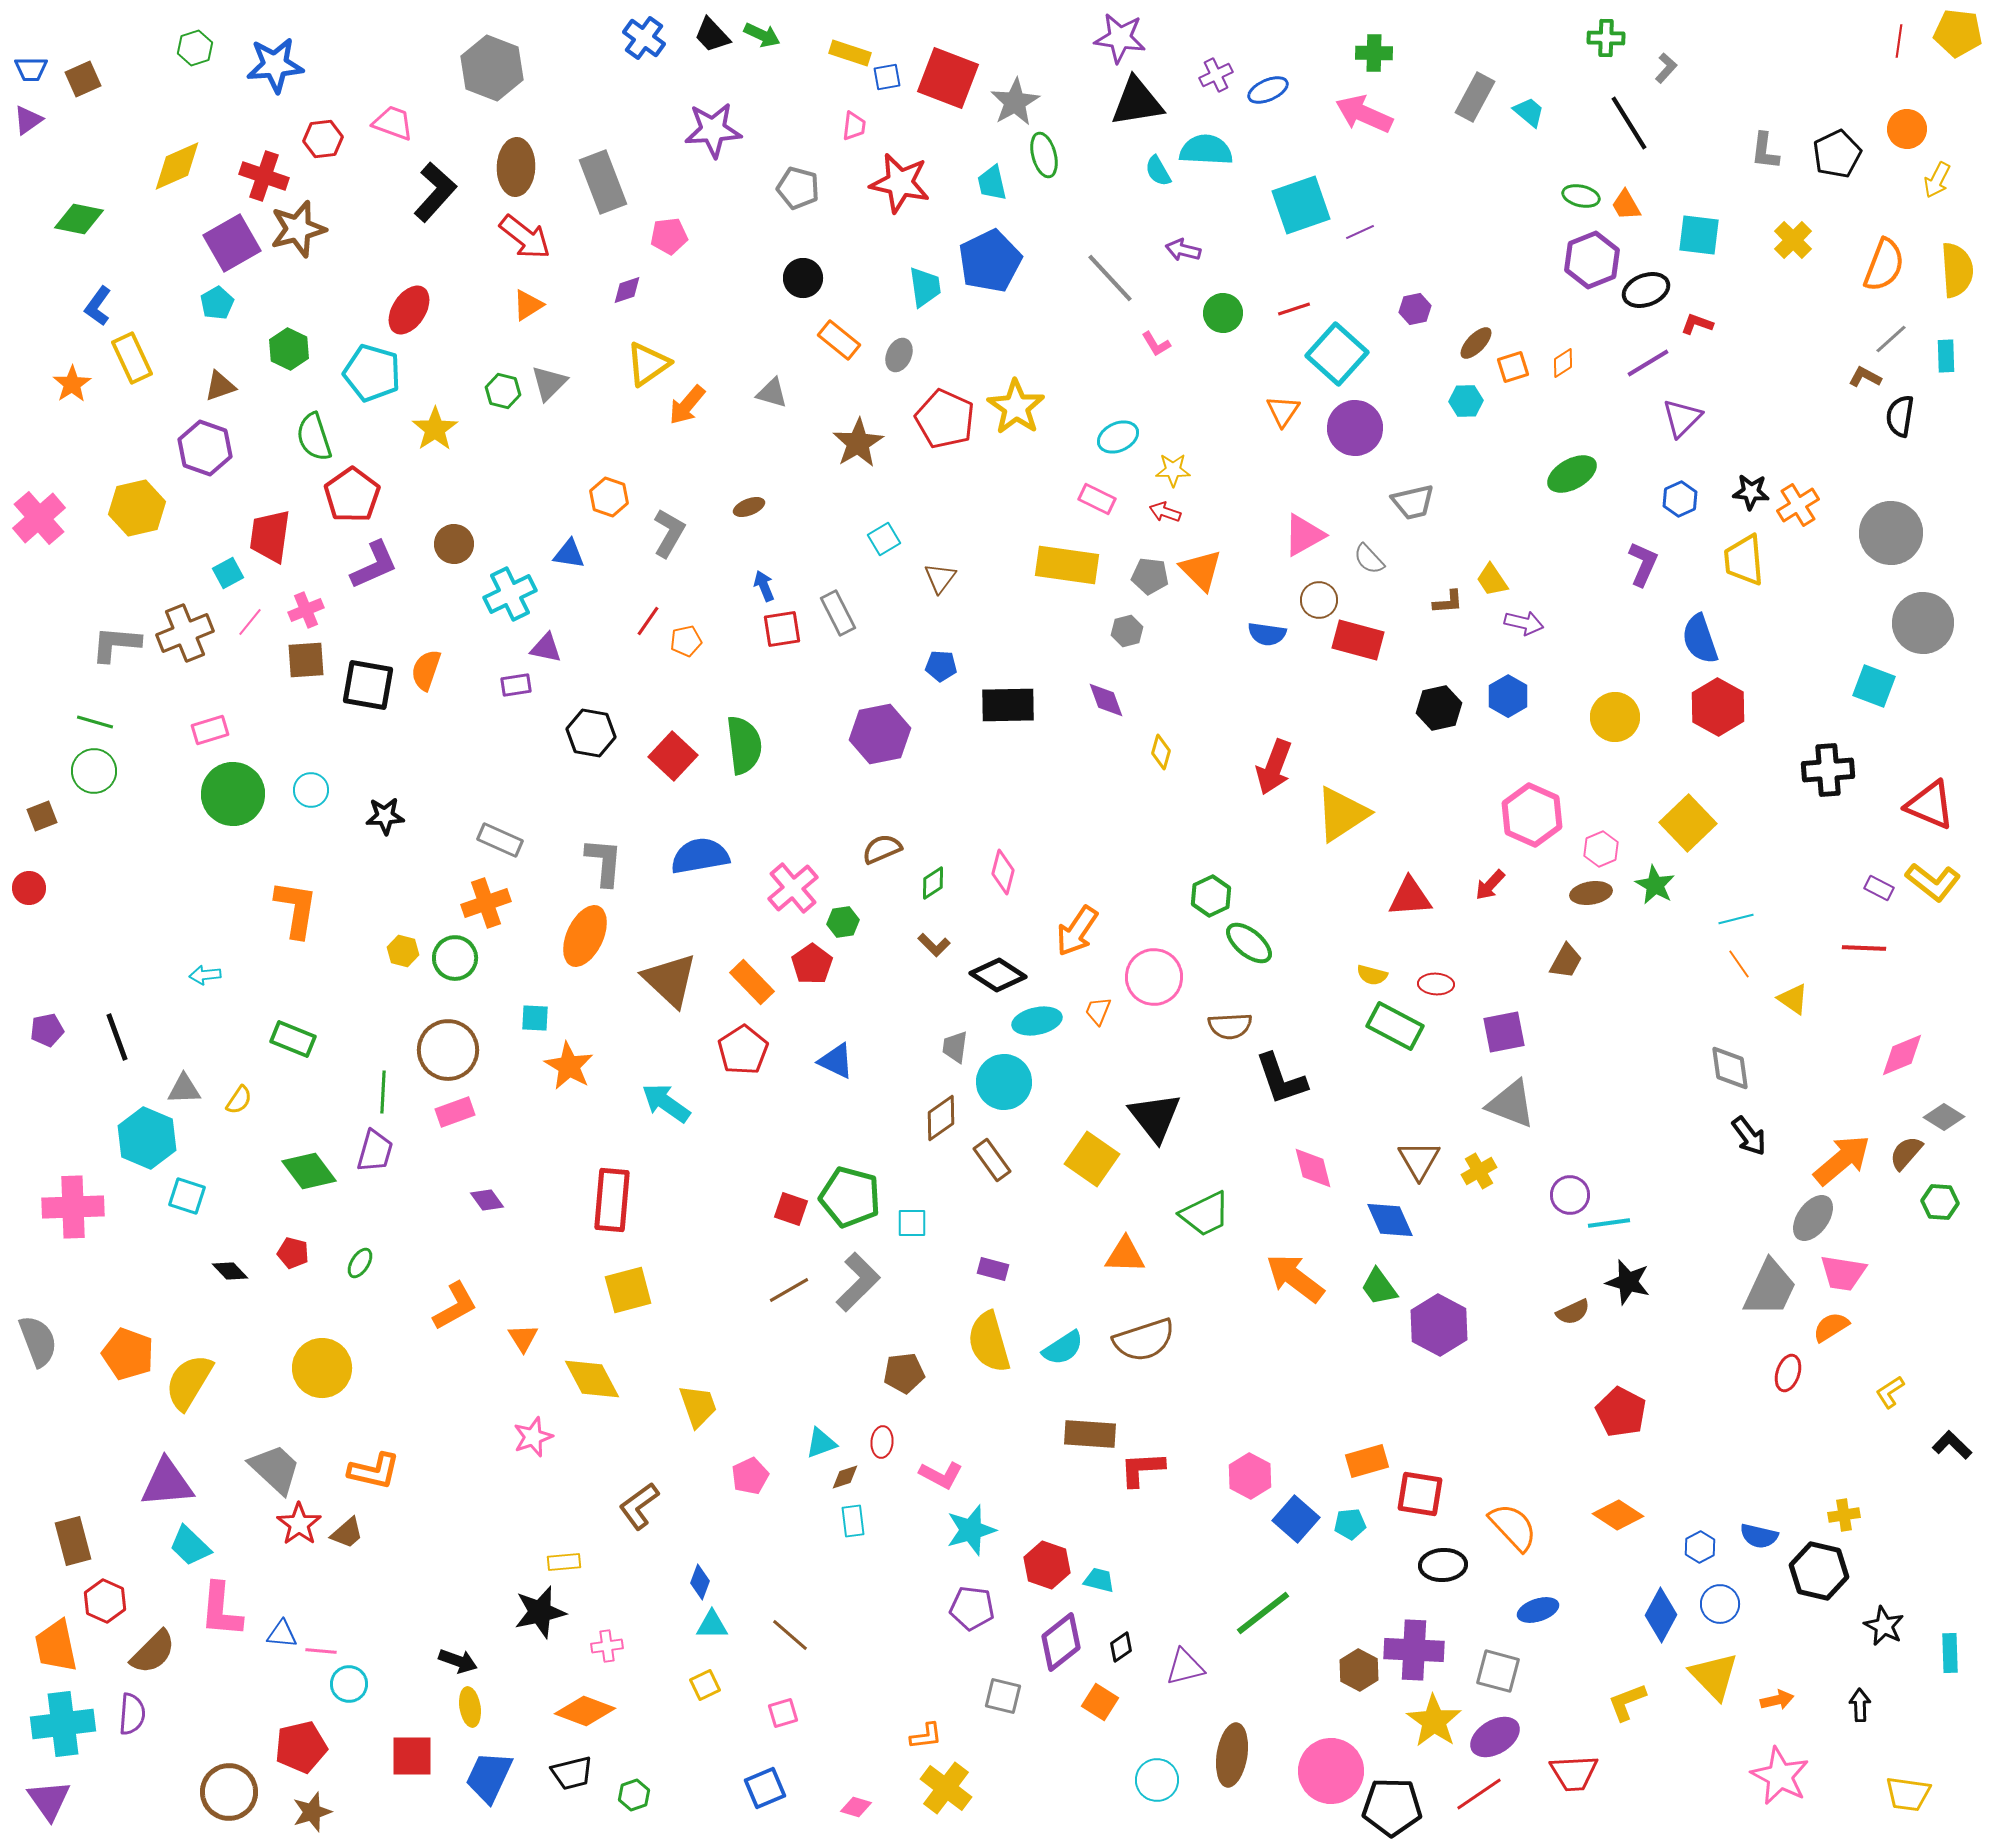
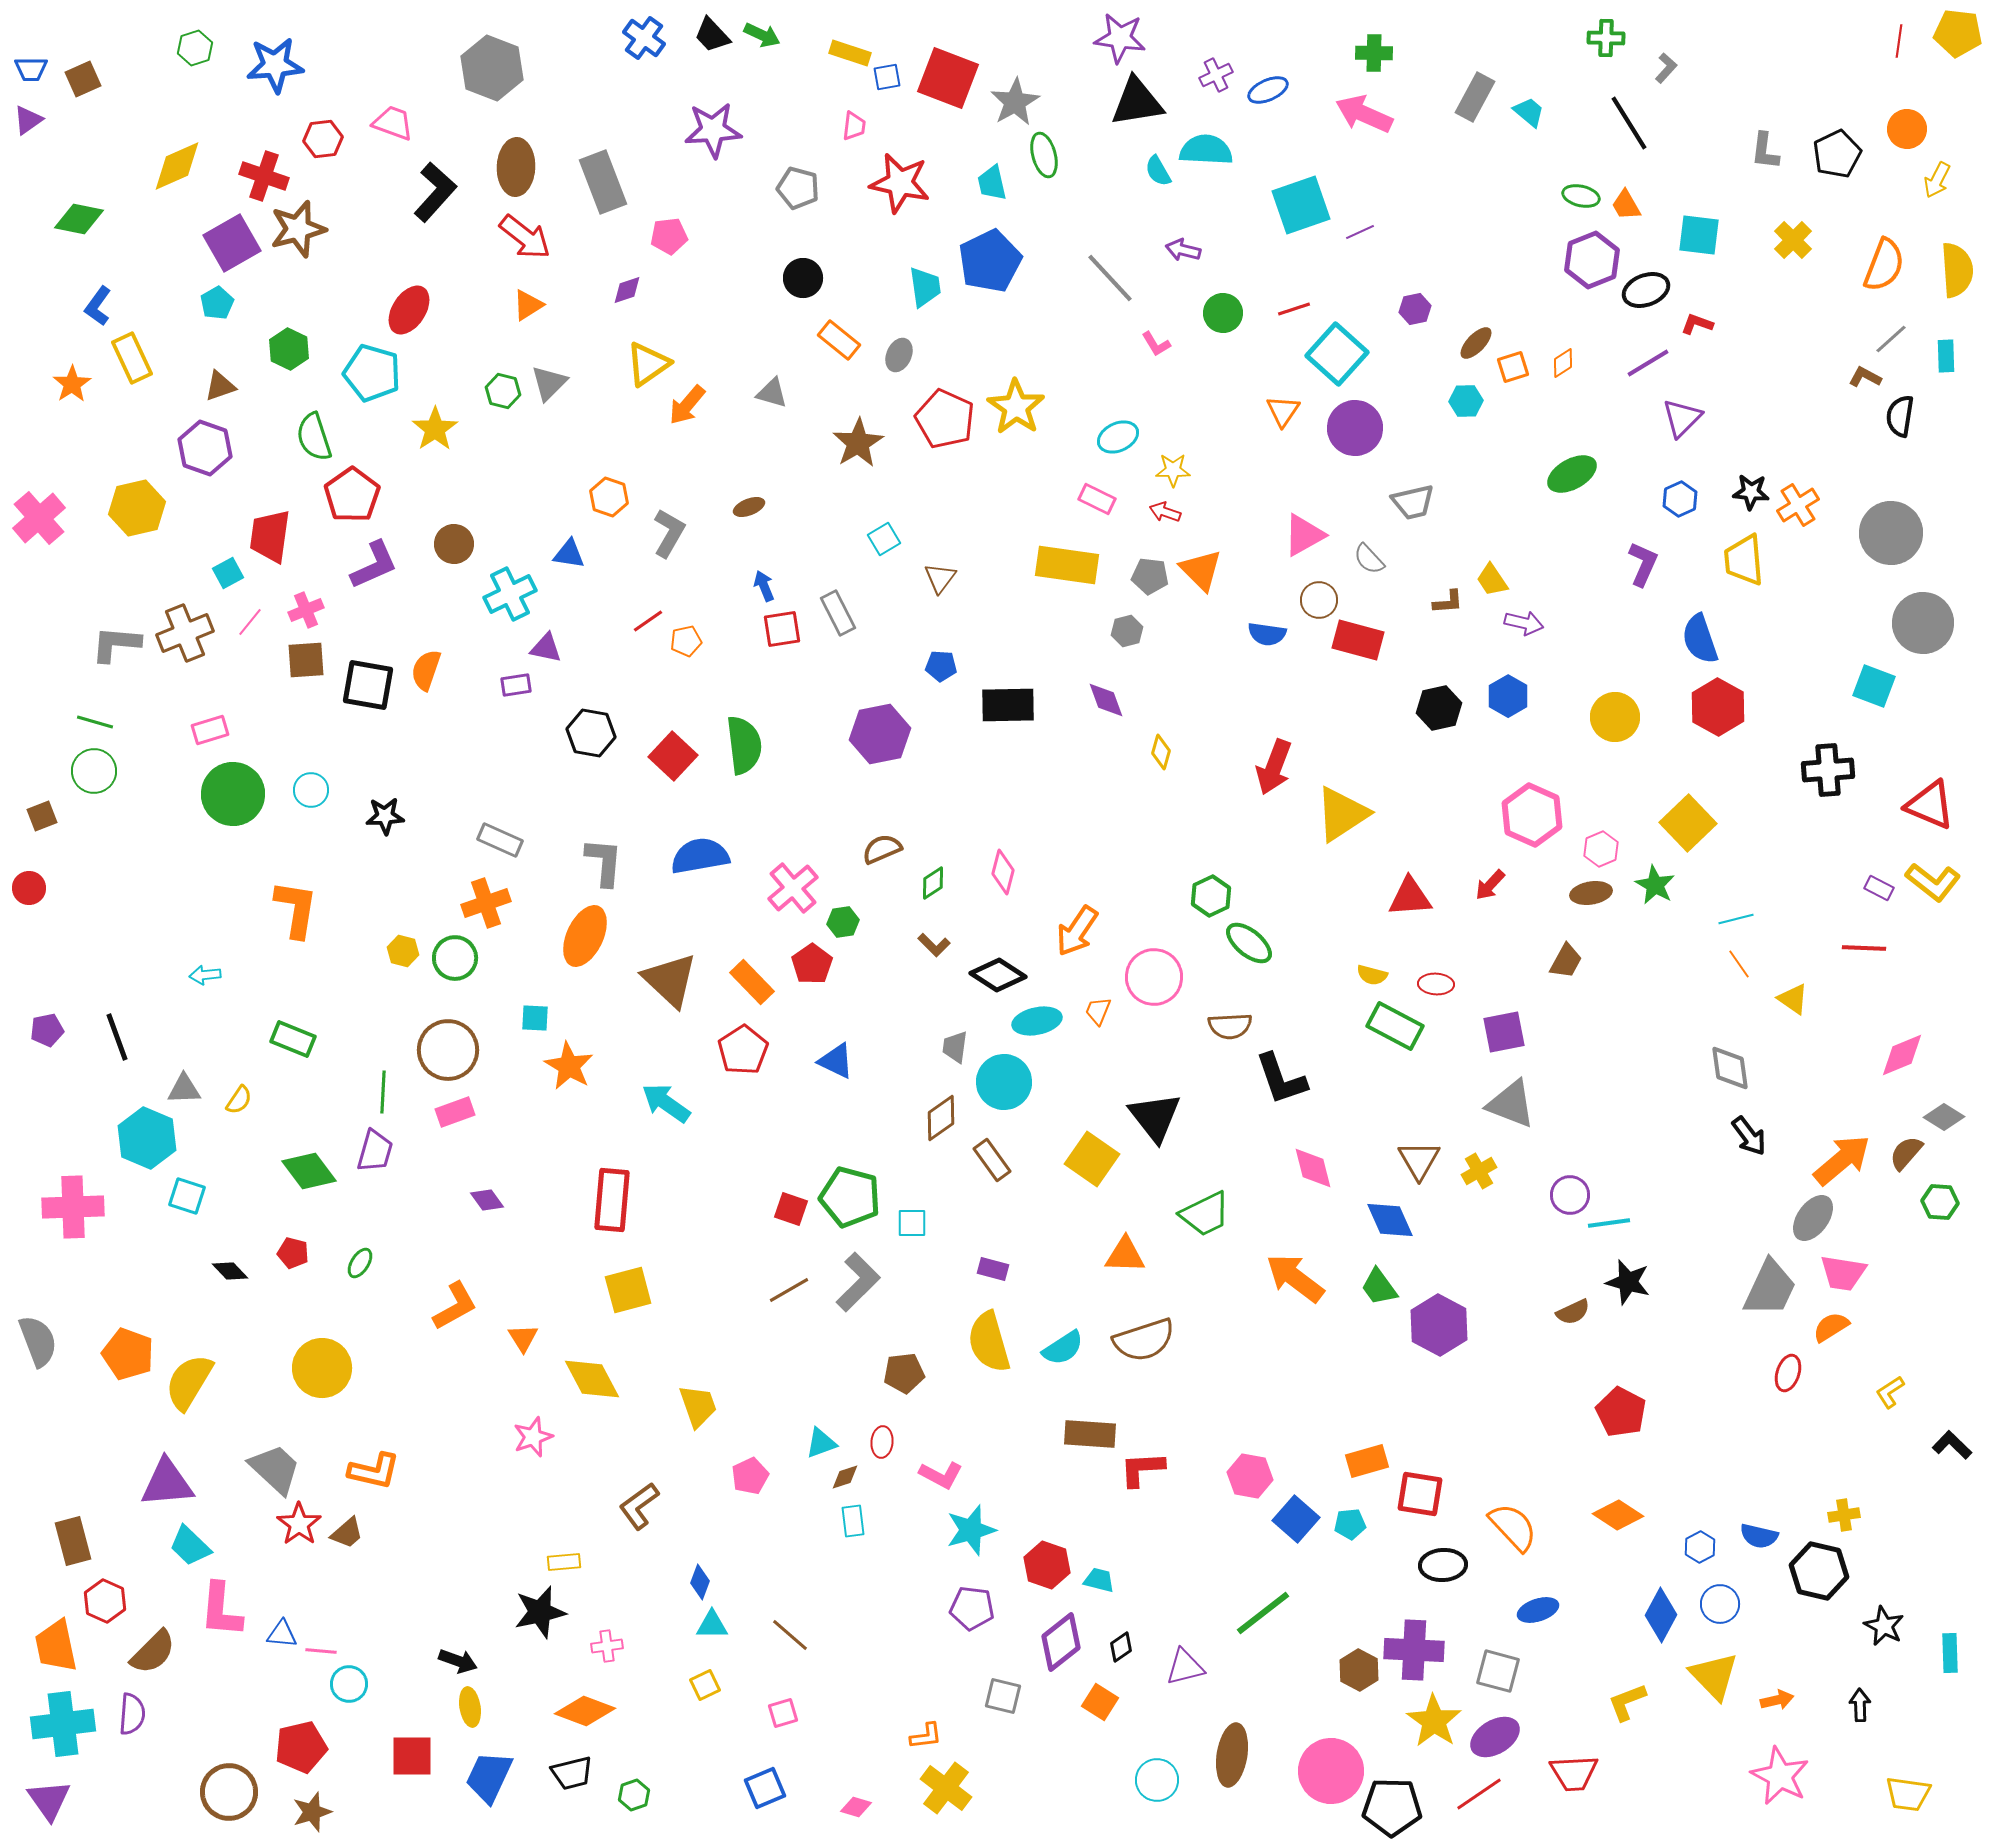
red line at (648, 621): rotated 20 degrees clockwise
pink hexagon at (1250, 1476): rotated 18 degrees counterclockwise
